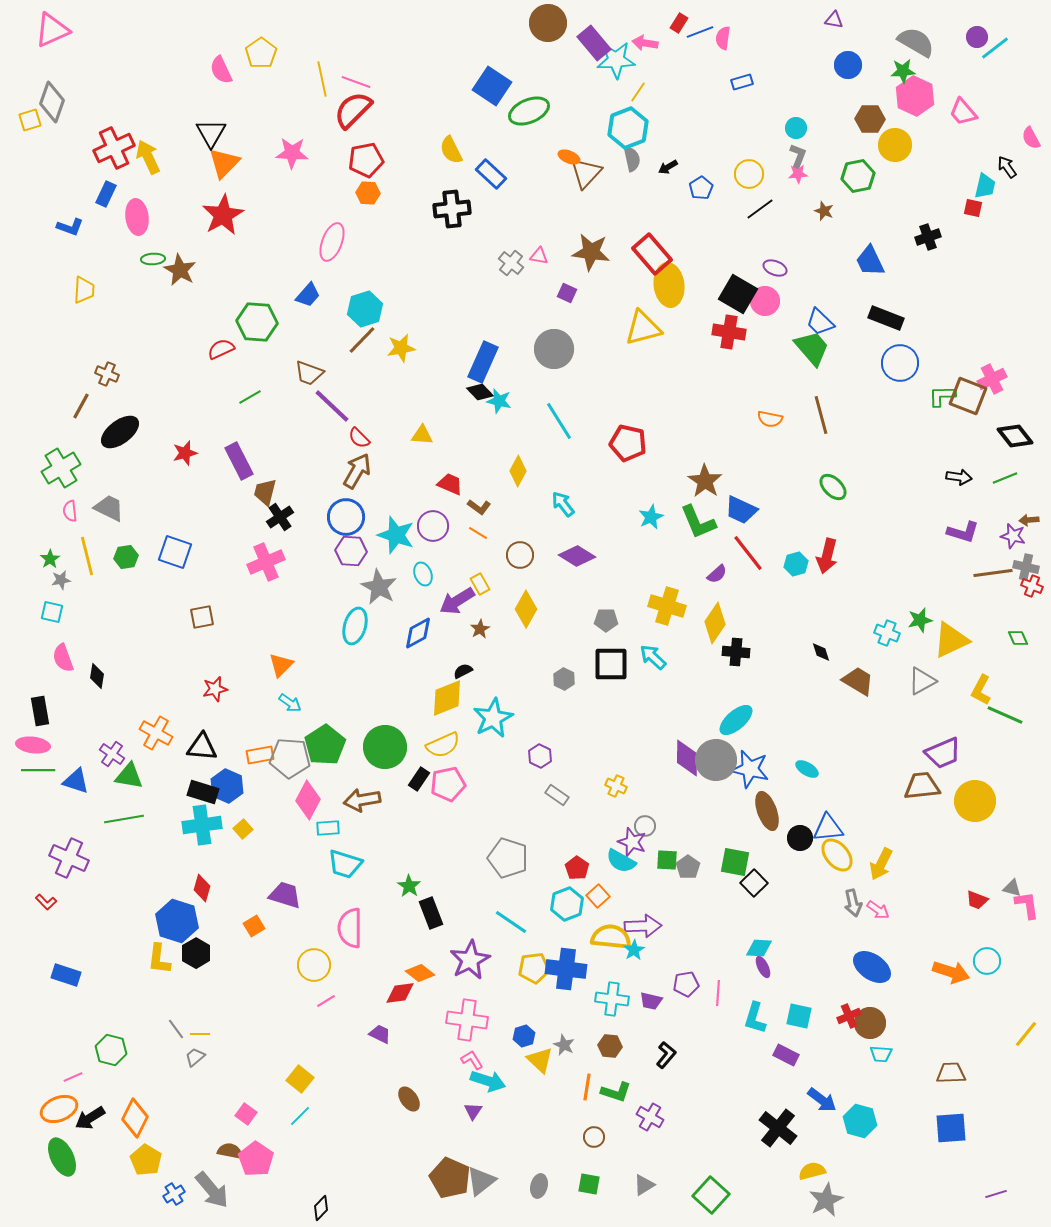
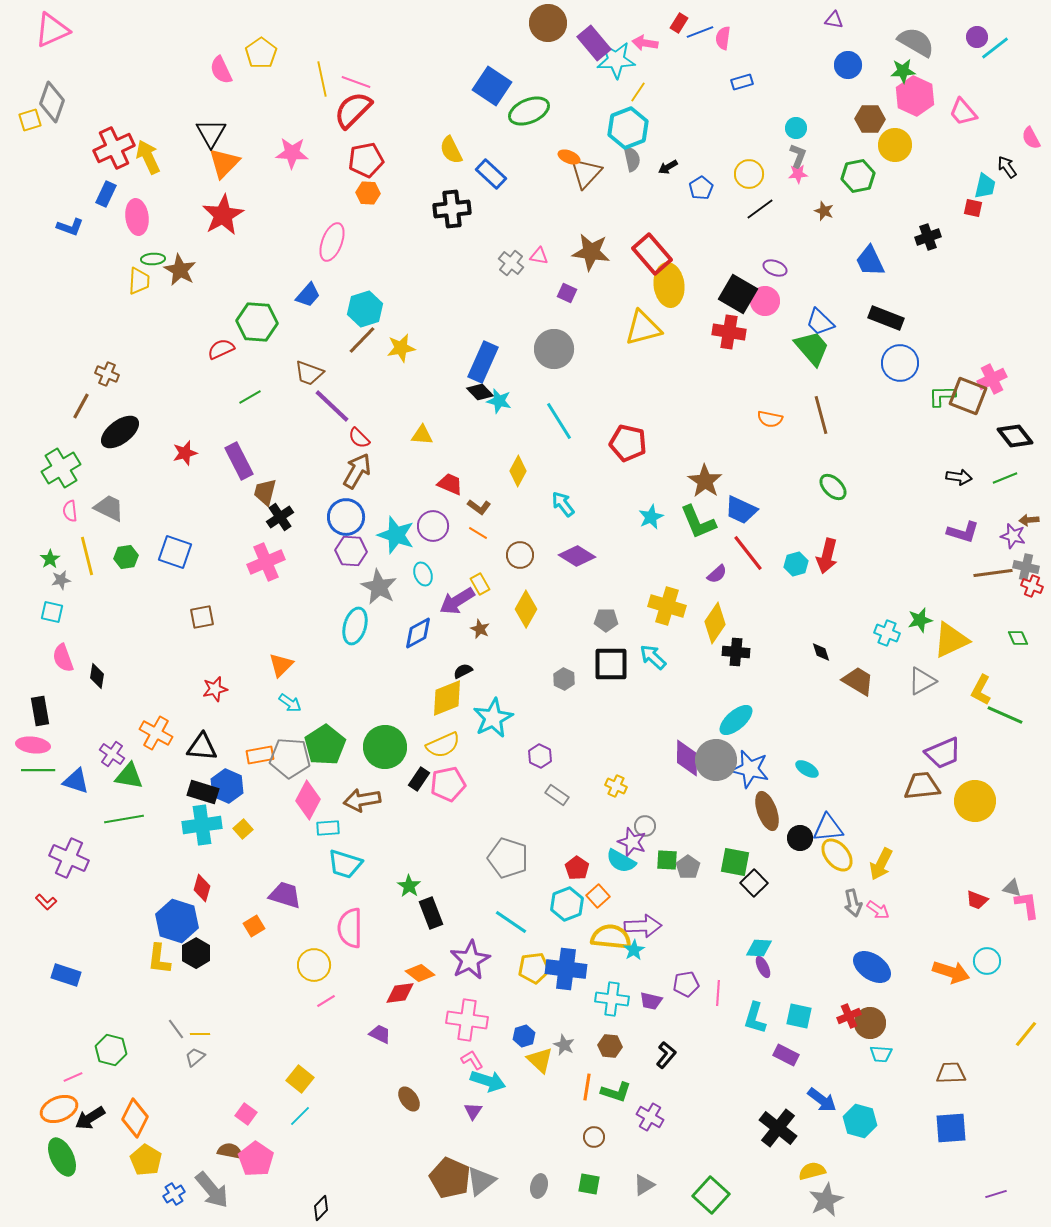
yellow trapezoid at (84, 290): moved 55 px right, 9 px up
brown star at (480, 629): rotated 18 degrees counterclockwise
